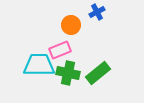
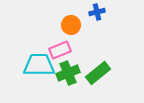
blue cross: rotated 14 degrees clockwise
green cross: rotated 35 degrees counterclockwise
